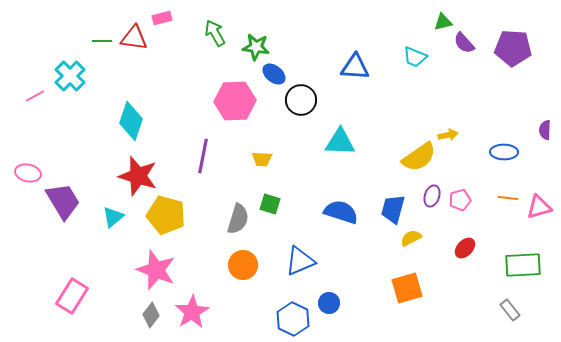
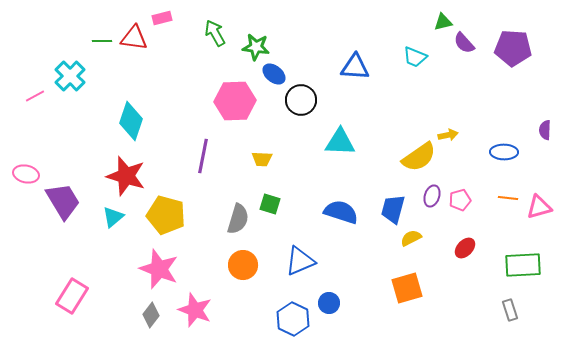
pink ellipse at (28, 173): moved 2 px left, 1 px down
red star at (138, 176): moved 12 px left
pink star at (156, 270): moved 3 px right, 1 px up
gray rectangle at (510, 310): rotated 20 degrees clockwise
pink star at (192, 312): moved 3 px right, 2 px up; rotated 20 degrees counterclockwise
